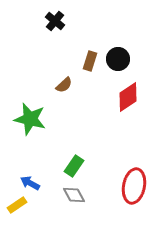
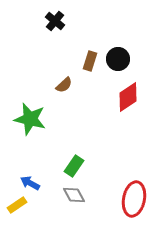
red ellipse: moved 13 px down
